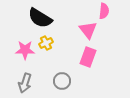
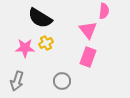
pink star: moved 2 px up
gray arrow: moved 8 px left, 2 px up
